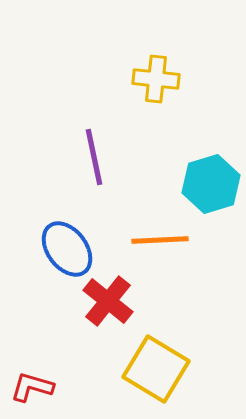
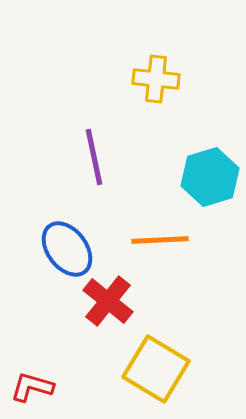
cyan hexagon: moved 1 px left, 7 px up
